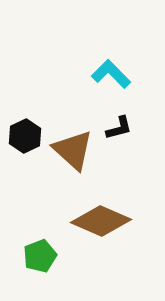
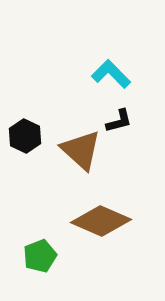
black L-shape: moved 7 px up
black hexagon: rotated 8 degrees counterclockwise
brown triangle: moved 8 px right
